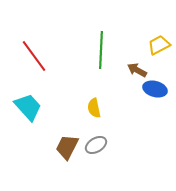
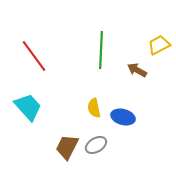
blue ellipse: moved 32 px left, 28 px down
